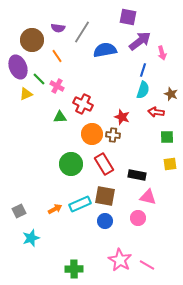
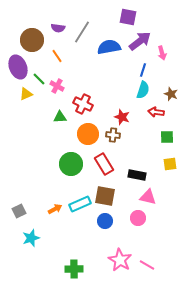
blue semicircle: moved 4 px right, 3 px up
orange circle: moved 4 px left
